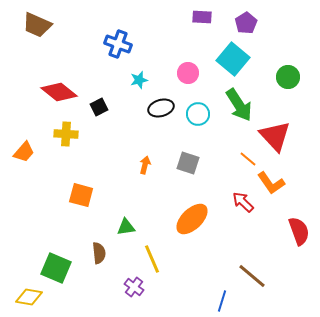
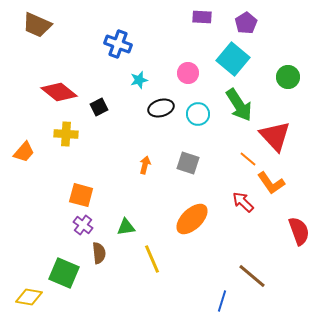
green square: moved 8 px right, 5 px down
purple cross: moved 51 px left, 62 px up
